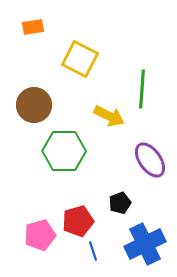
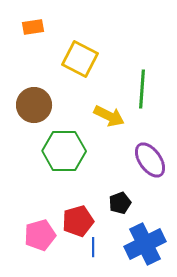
blue line: moved 4 px up; rotated 18 degrees clockwise
